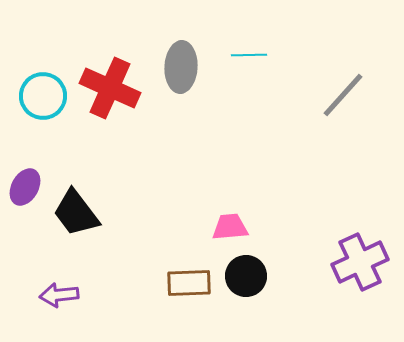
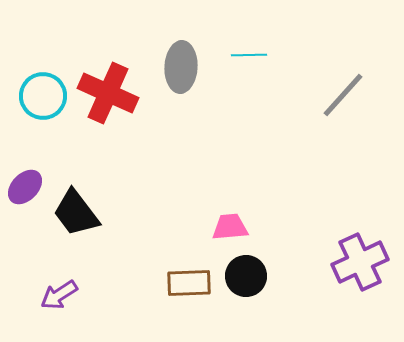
red cross: moved 2 px left, 5 px down
purple ellipse: rotated 15 degrees clockwise
purple arrow: rotated 27 degrees counterclockwise
